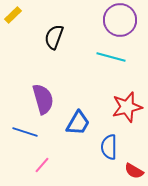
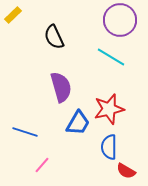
black semicircle: rotated 45 degrees counterclockwise
cyan line: rotated 16 degrees clockwise
purple semicircle: moved 18 px right, 12 px up
red star: moved 18 px left, 2 px down
red semicircle: moved 8 px left
